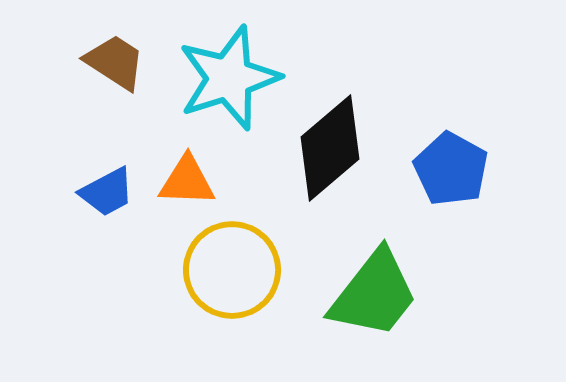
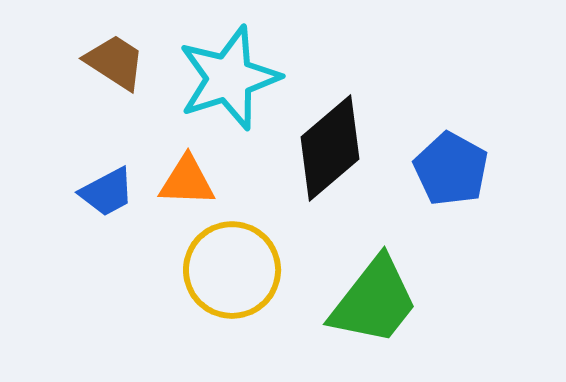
green trapezoid: moved 7 px down
